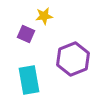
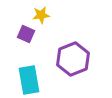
yellow star: moved 3 px left, 1 px up
